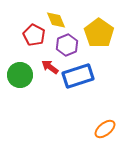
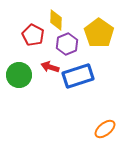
yellow diamond: rotated 25 degrees clockwise
red pentagon: moved 1 px left
purple hexagon: moved 1 px up
red arrow: rotated 18 degrees counterclockwise
green circle: moved 1 px left
